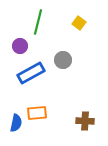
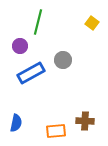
yellow square: moved 13 px right
orange rectangle: moved 19 px right, 18 px down
